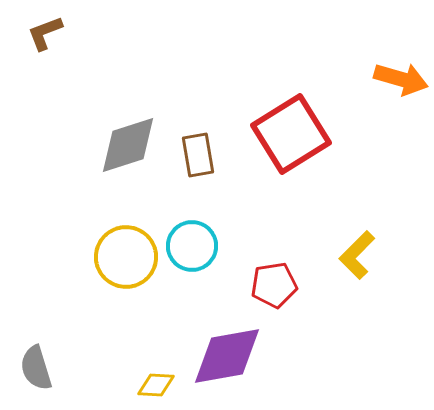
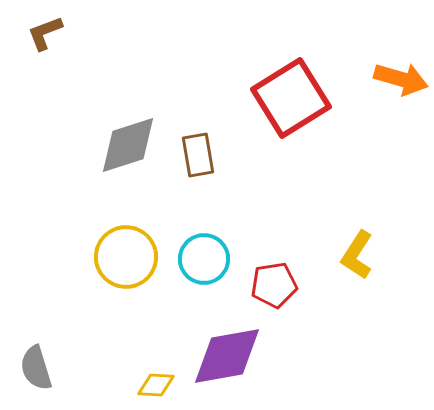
red square: moved 36 px up
cyan circle: moved 12 px right, 13 px down
yellow L-shape: rotated 12 degrees counterclockwise
